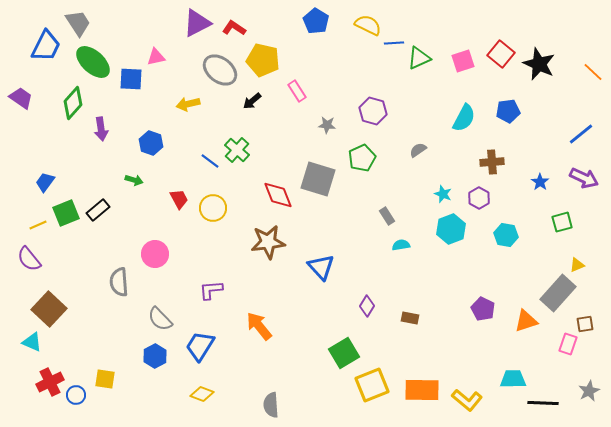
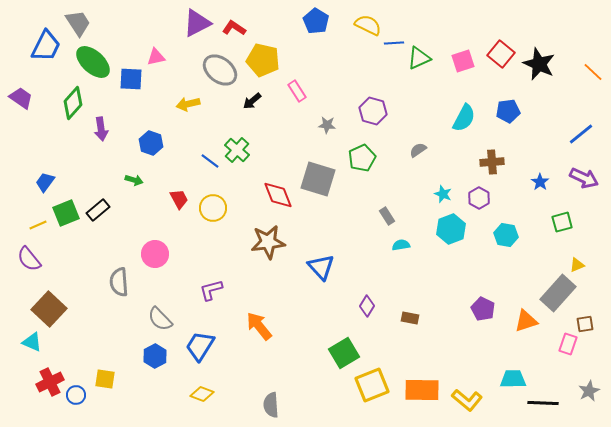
purple L-shape at (211, 290): rotated 10 degrees counterclockwise
